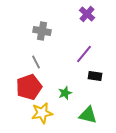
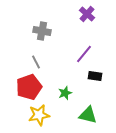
yellow star: moved 3 px left, 2 px down
